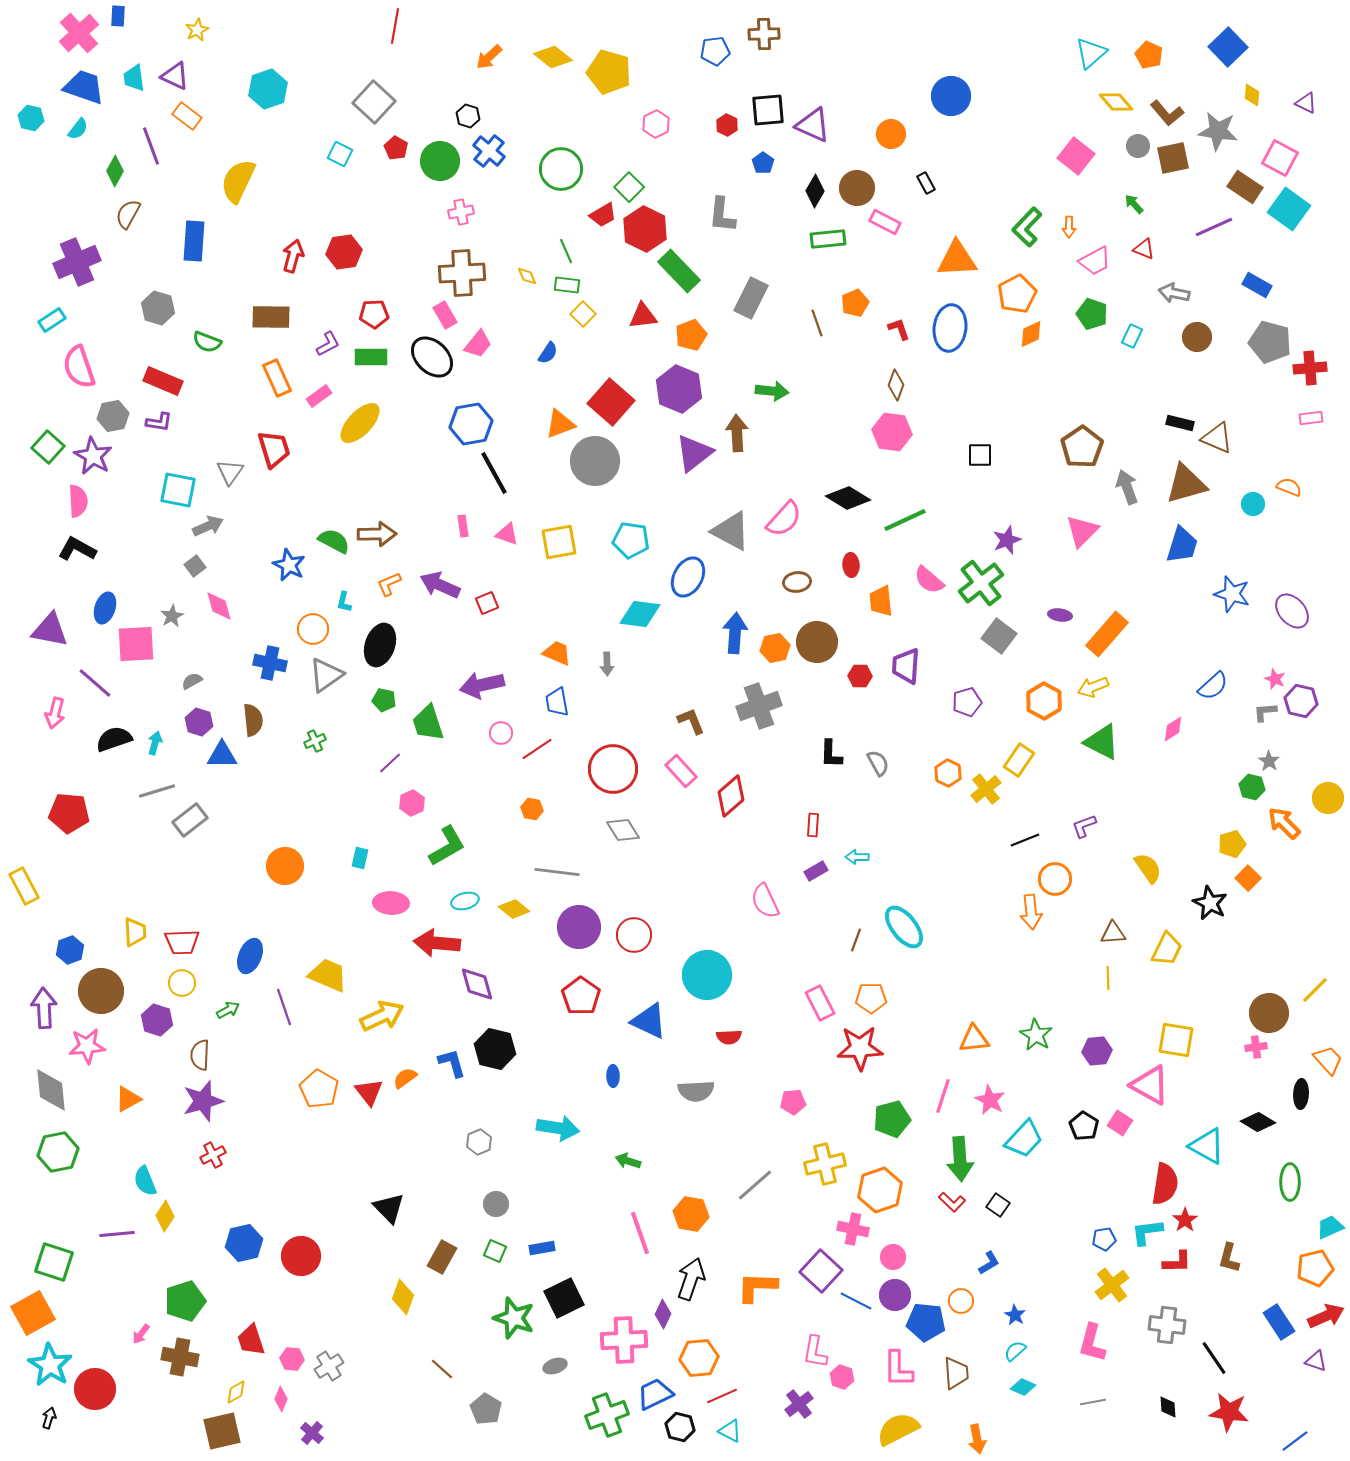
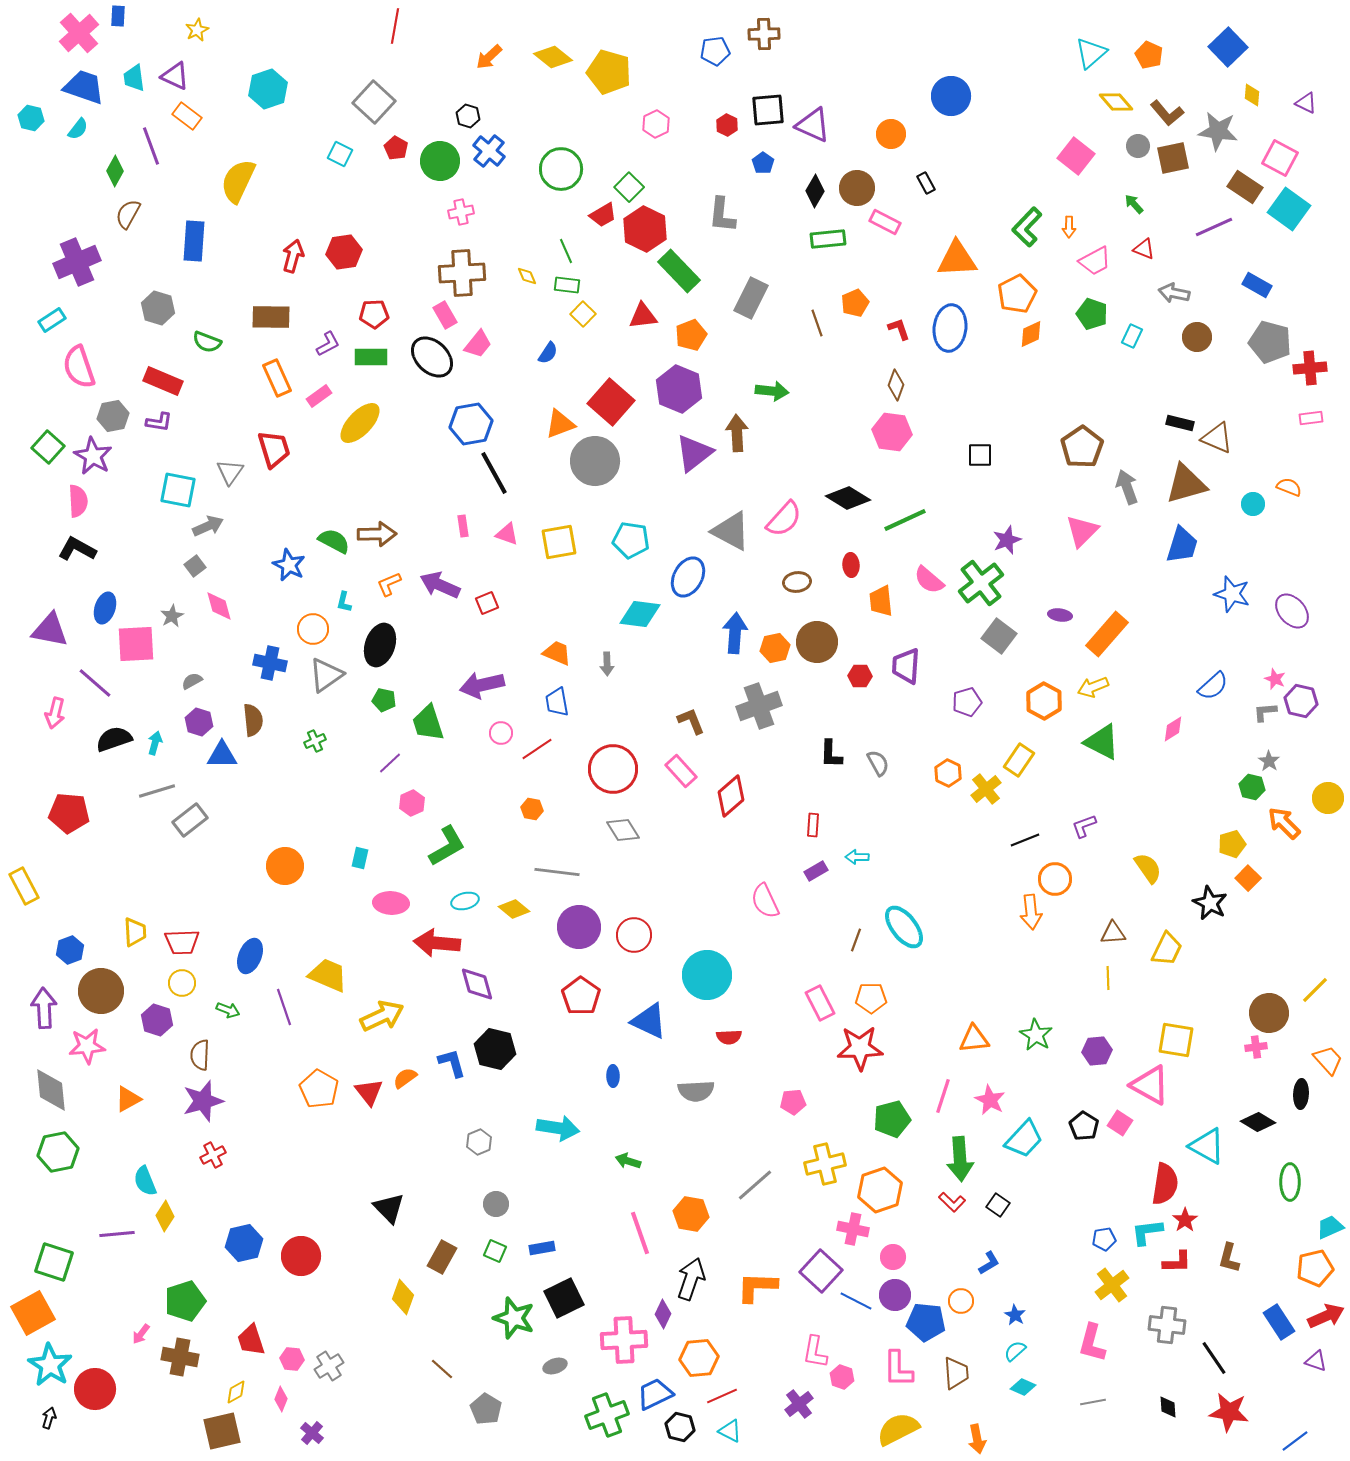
green arrow at (228, 1010): rotated 50 degrees clockwise
